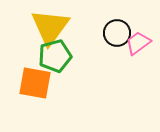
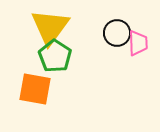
pink trapezoid: rotated 124 degrees clockwise
green pentagon: rotated 24 degrees counterclockwise
orange square: moved 6 px down
